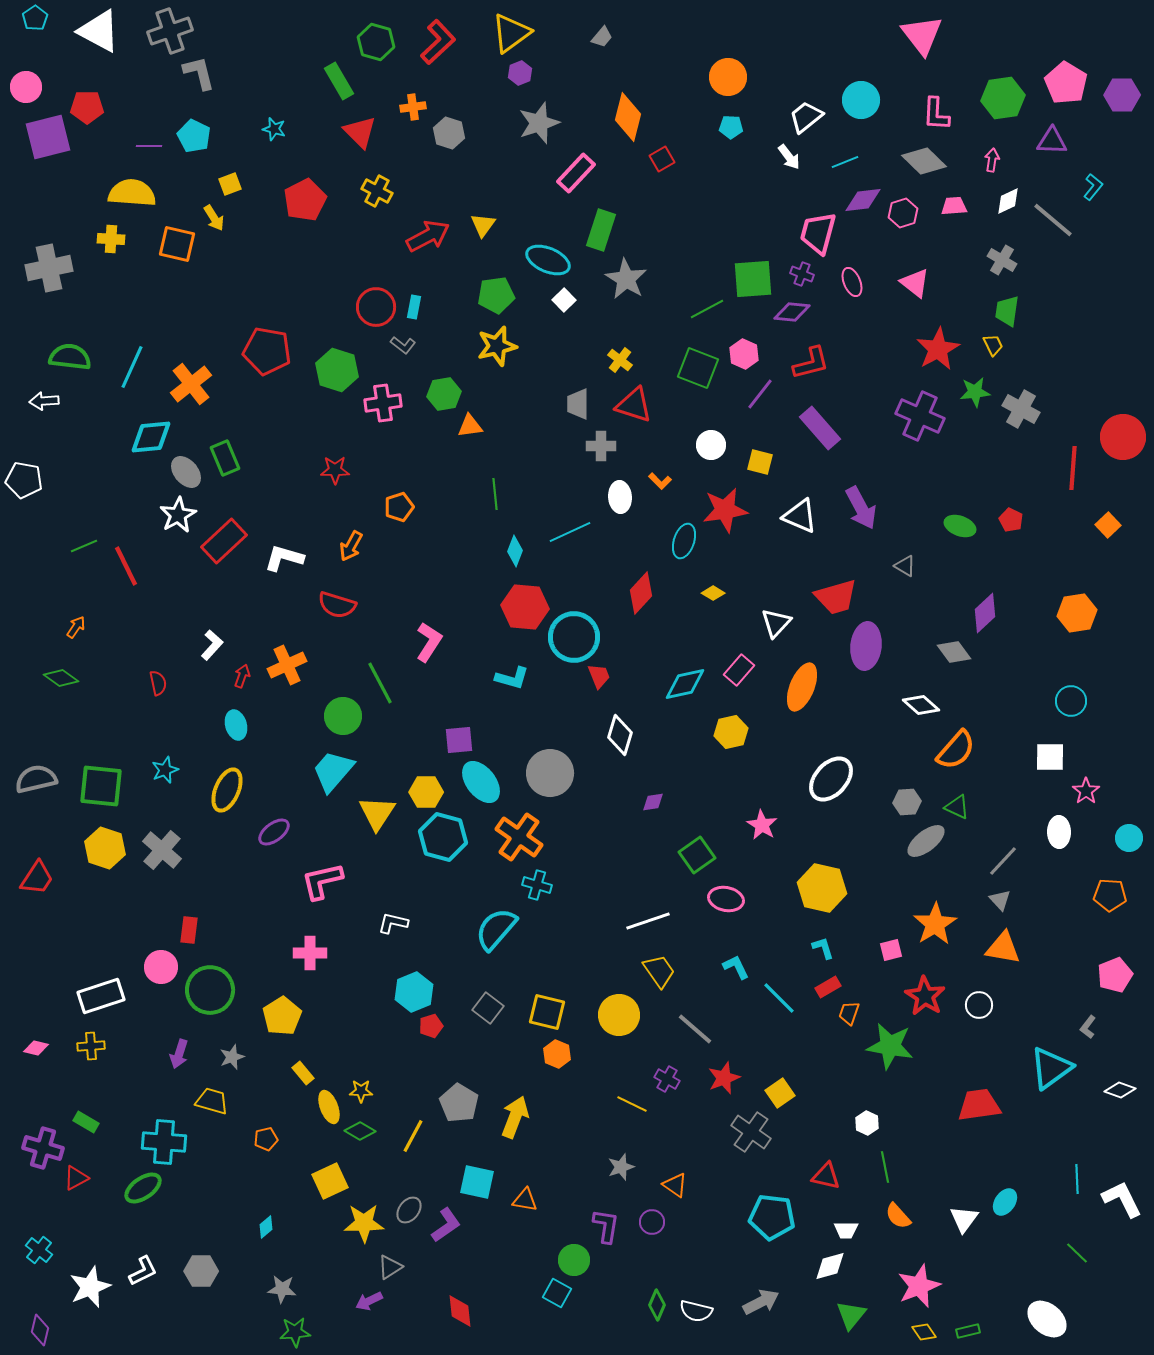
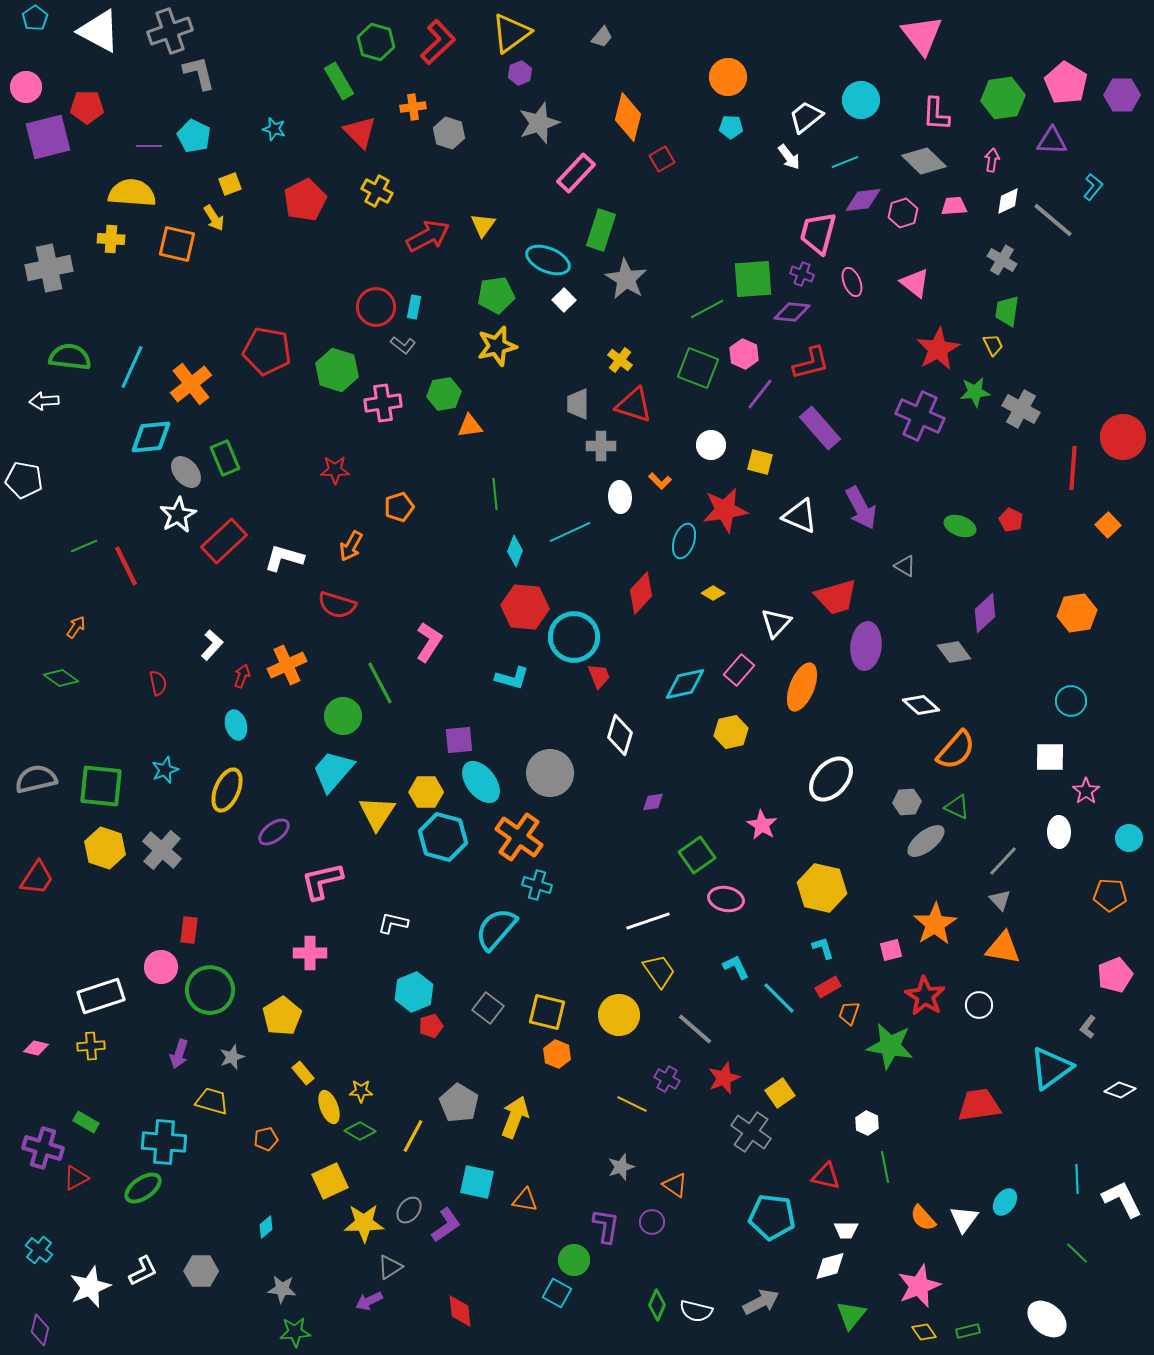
orange semicircle at (898, 1216): moved 25 px right, 2 px down
